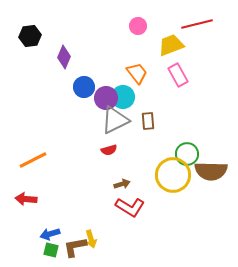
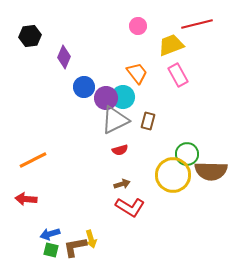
brown rectangle: rotated 18 degrees clockwise
red semicircle: moved 11 px right
